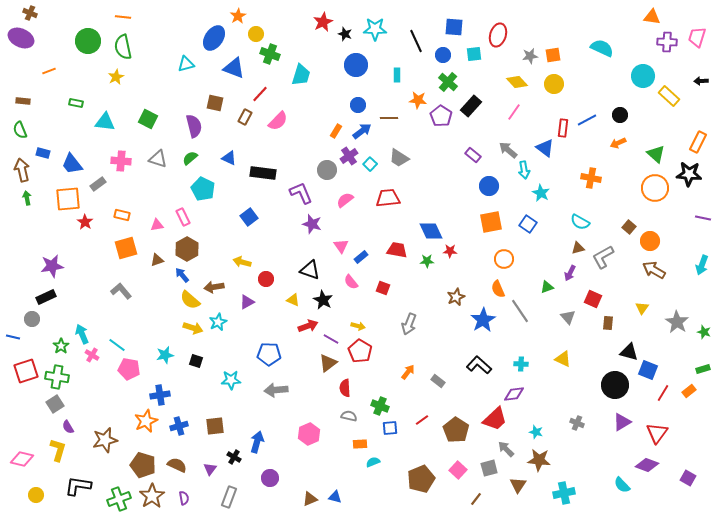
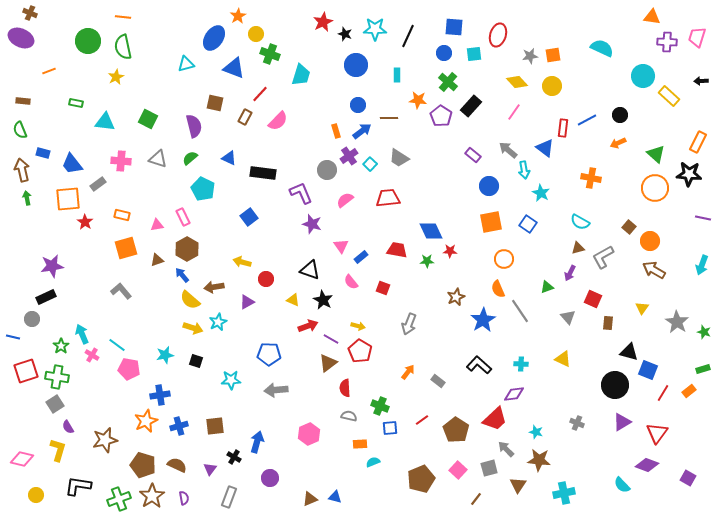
black line at (416, 41): moved 8 px left, 5 px up; rotated 50 degrees clockwise
blue circle at (443, 55): moved 1 px right, 2 px up
yellow circle at (554, 84): moved 2 px left, 2 px down
orange rectangle at (336, 131): rotated 48 degrees counterclockwise
